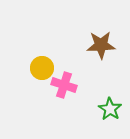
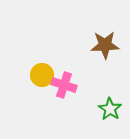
brown star: moved 4 px right
yellow circle: moved 7 px down
